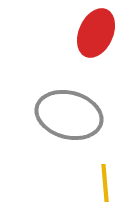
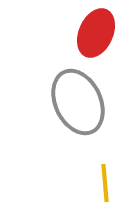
gray ellipse: moved 9 px right, 13 px up; rotated 50 degrees clockwise
